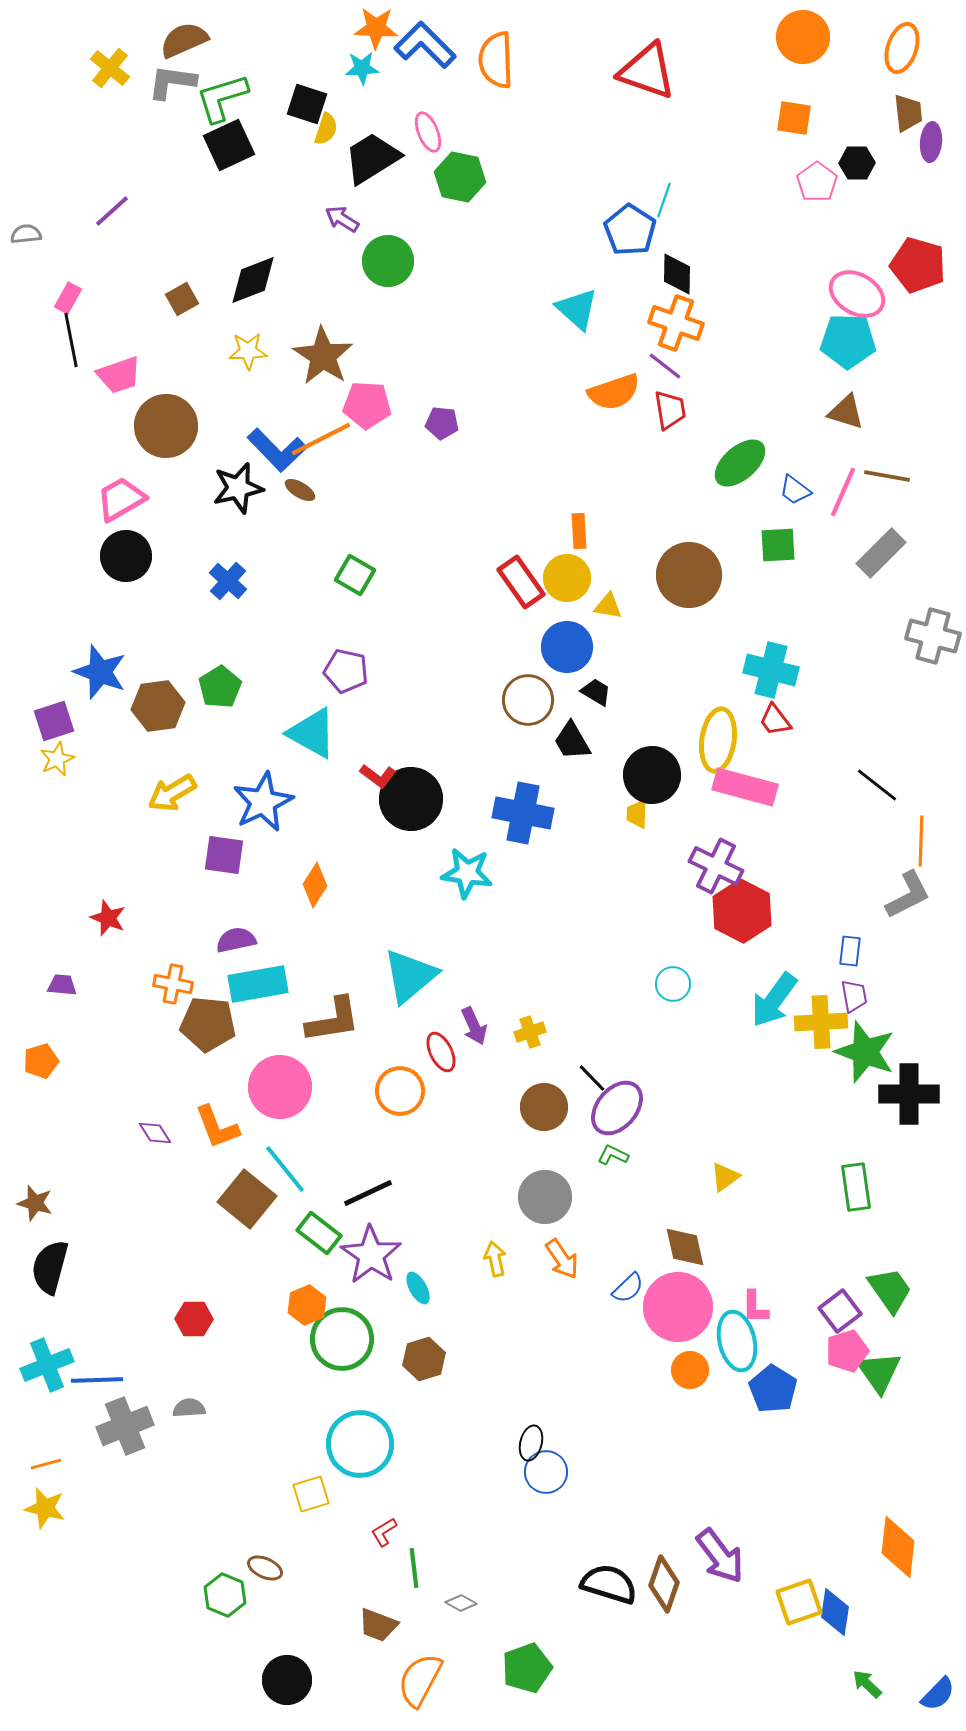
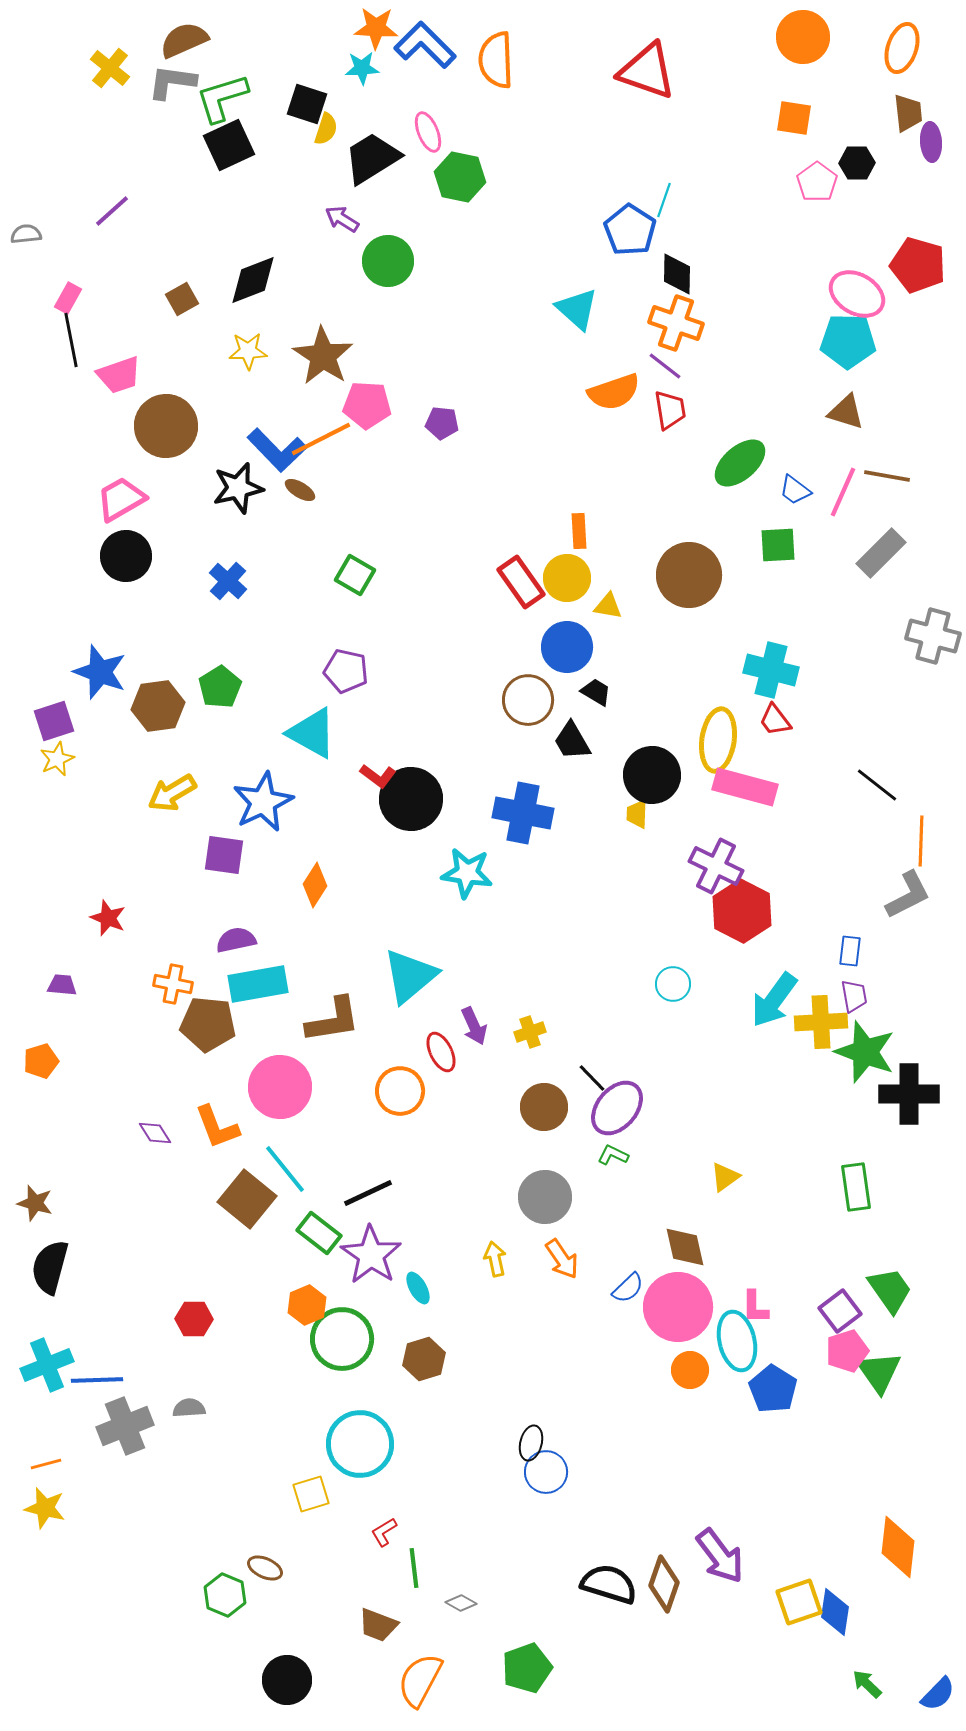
purple ellipse at (931, 142): rotated 9 degrees counterclockwise
